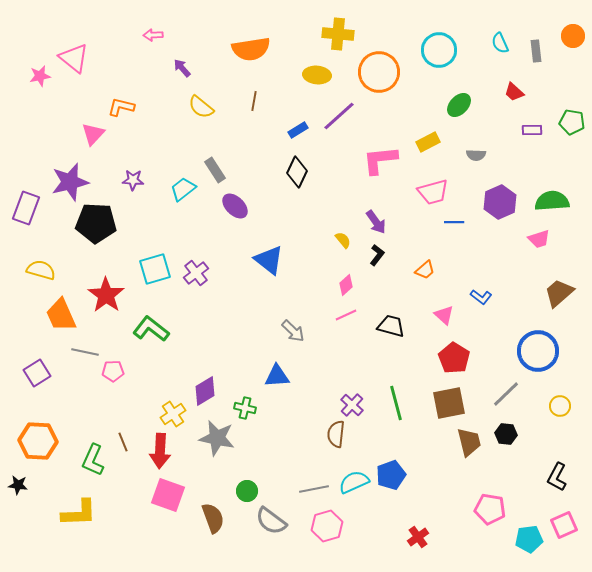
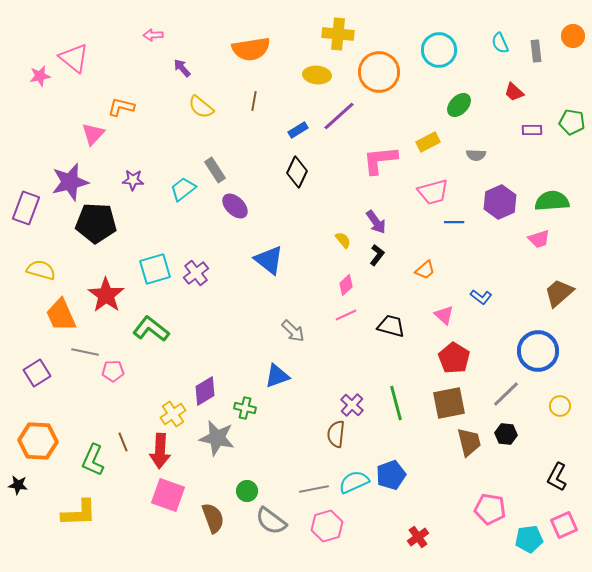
blue triangle at (277, 376): rotated 16 degrees counterclockwise
